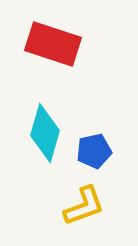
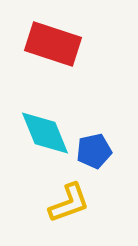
cyan diamond: rotated 38 degrees counterclockwise
yellow L-shape: moved 15 px left, 3 px up
